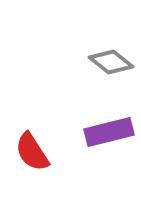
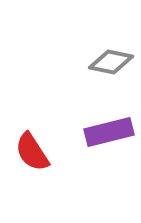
gray diamond: rotated 27 degrees counterclockwise
